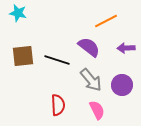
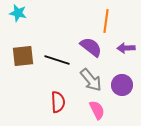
orange line: rotated 55 degrees counterclockwise
purple semicircle: moved 2 px right
red semicircle: moved 3 px up
